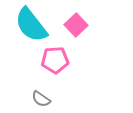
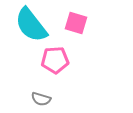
pink square: moved 2 px up; rotated 30 degrees counterclockwise
gray semicircle: rotated 18 degrees counterclockwise
